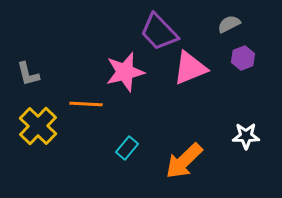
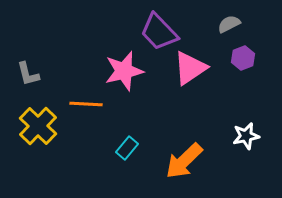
pink triangle: rotated 12 degrees counterclockwise
pink star: moved 1 px left, 1 px up
white star: rotated 12 degrees counterclockwise
